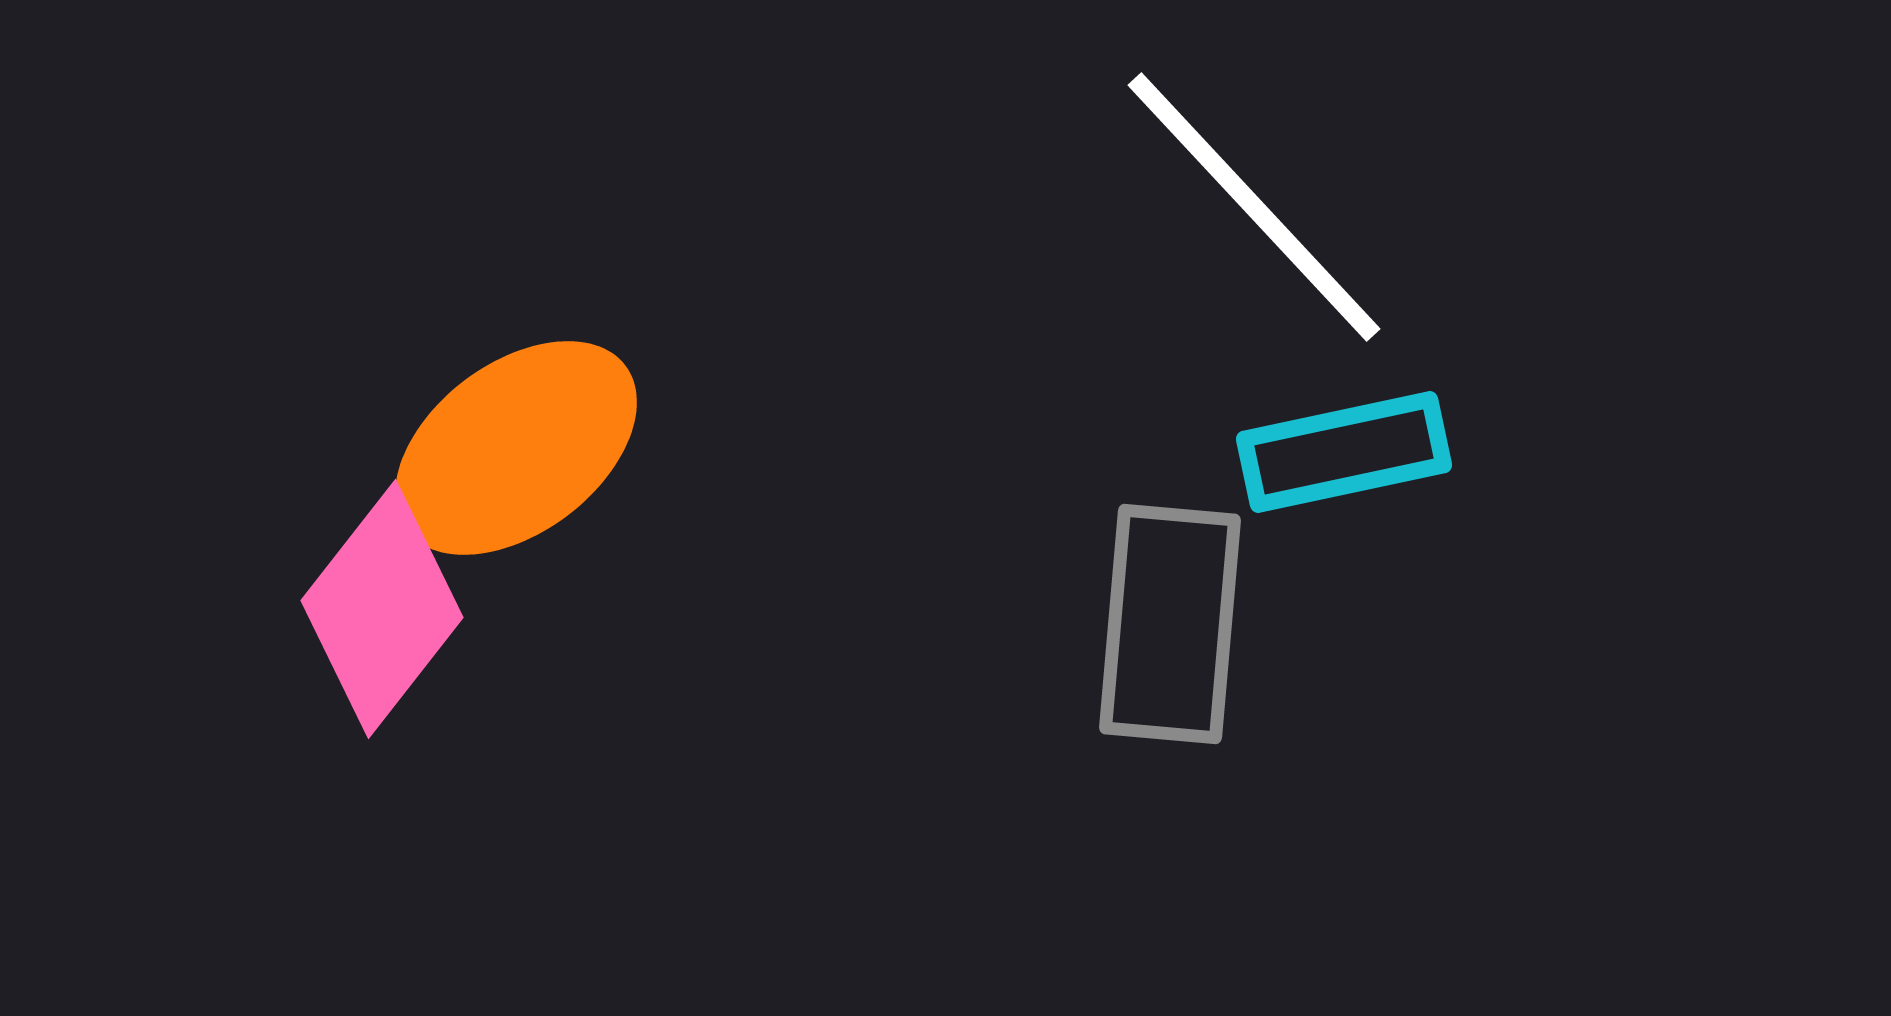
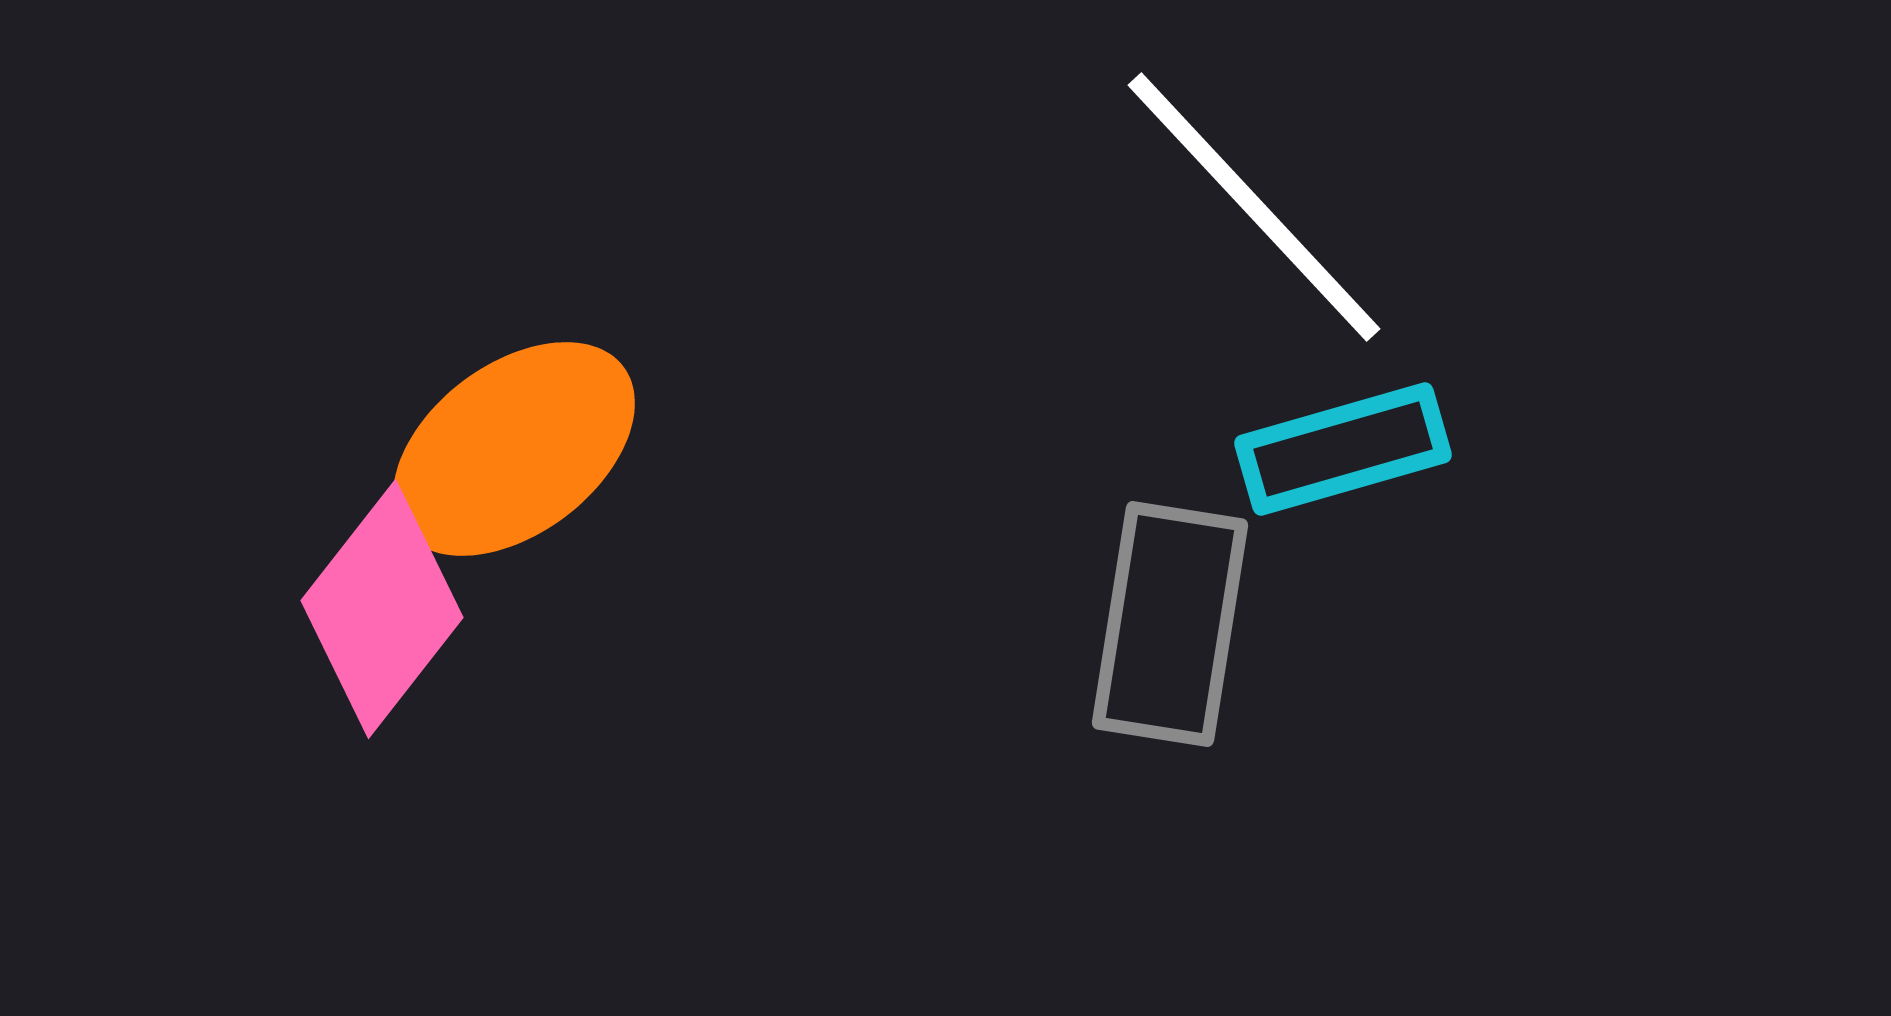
orange ellipse: moved 2 px left, 1 px down
cyan rectangle: moved 1 px left, 3 px up; rotated 4 degrees counterclockwise
gray rectangle: rotated 4 degrees clockwise
